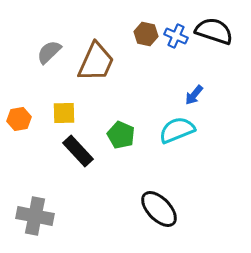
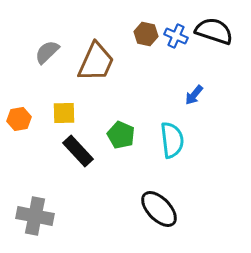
gray semicircle: moved 2 px left
cyan semicircle: moved 5 px left, 10 px down; rotated 105 degrees clockwise
